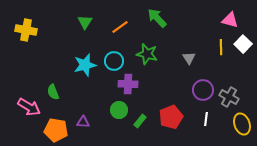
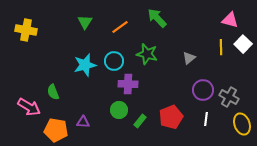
gray triangle: rotated 24 degrees clockwise
